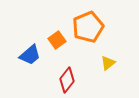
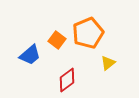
orange pentagon: moved 6 px down
orange square: rotated 18 degrees counterclockwise
red diamond: rotated 15 degrees clockwise
